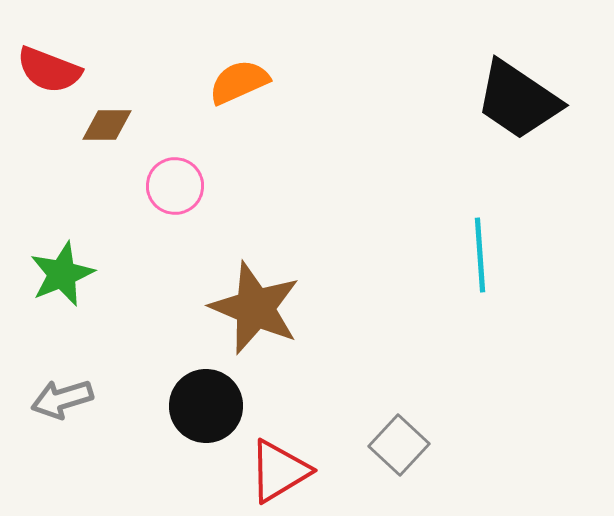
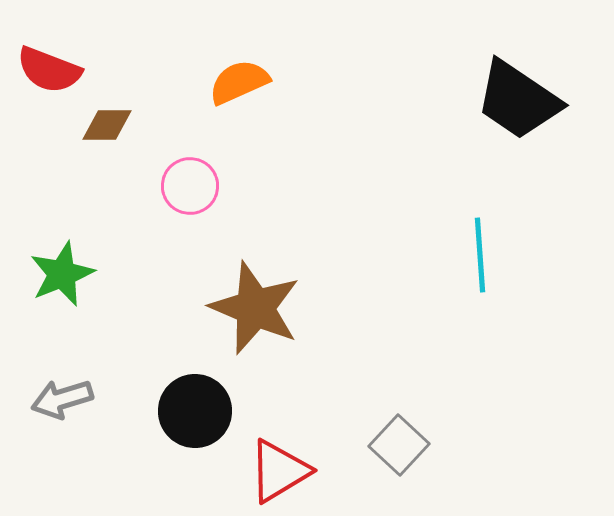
pink circle: moved 15 px right
black circle: moved 11 px left, 5 px down
